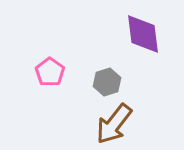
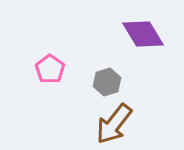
purple diamond: rotated 24 degrees counterclockwise
pink pentagon: moved 3 px up
